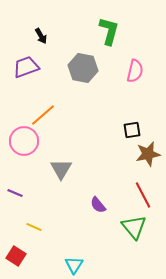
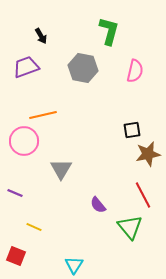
orange line: rotated 28 degrees clockwise
green triangle: moved 4 px left
red square: rotated 12 degrees counterclockwise
